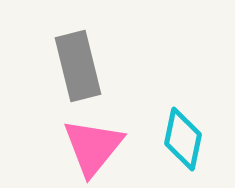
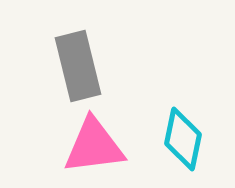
pink triangle: moved 1 px right, 1 px up; rotated 44 degrees clockwise
